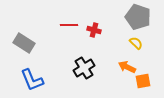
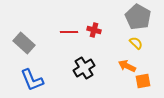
gray pentagon: rotated 10 degrees clockwise
red line: moved 7 px down
gray rectangle: rotated 10 degrees clockwise
orange arrow: moved 1 px up
